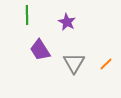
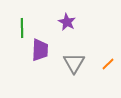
green line: moved 5 px left, 13 px down
purple trapezoid: rotated 145 degrees counterclockwise
orange line: moved 2 px right
